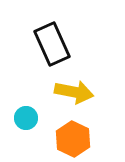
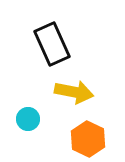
cyan circle: moved 2 px right, 1 px down
orange hexagon: moved 15 px right
